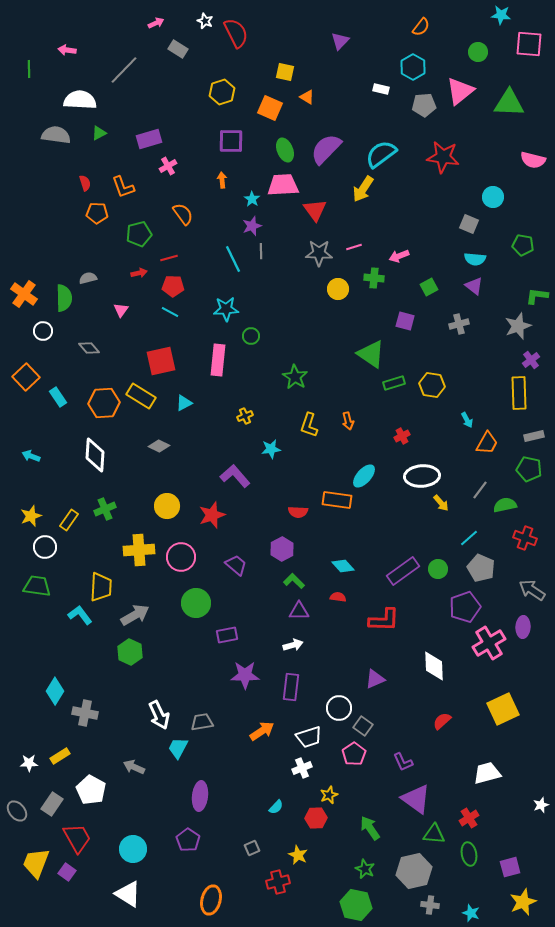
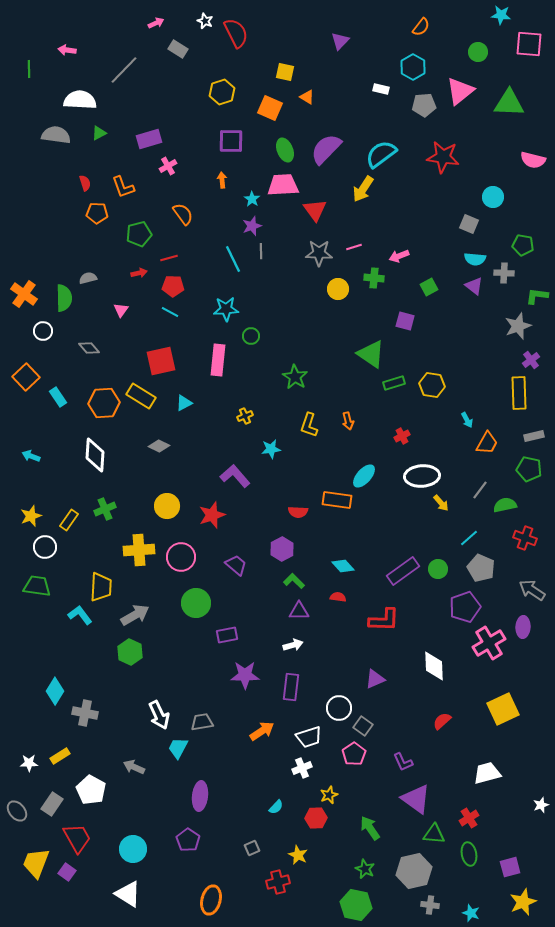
gray cross at (459, 324): moved 45 px right, 51 px up; rotated 18 degrees clockwise
